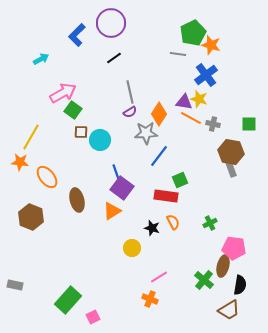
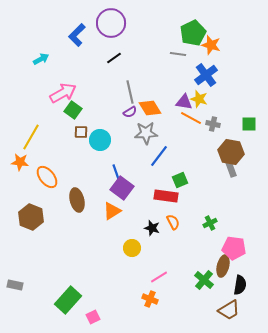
orange diamond at (159, 114): moved 9 px left, 6 px up; rotated 65 degrees counterclockwise
